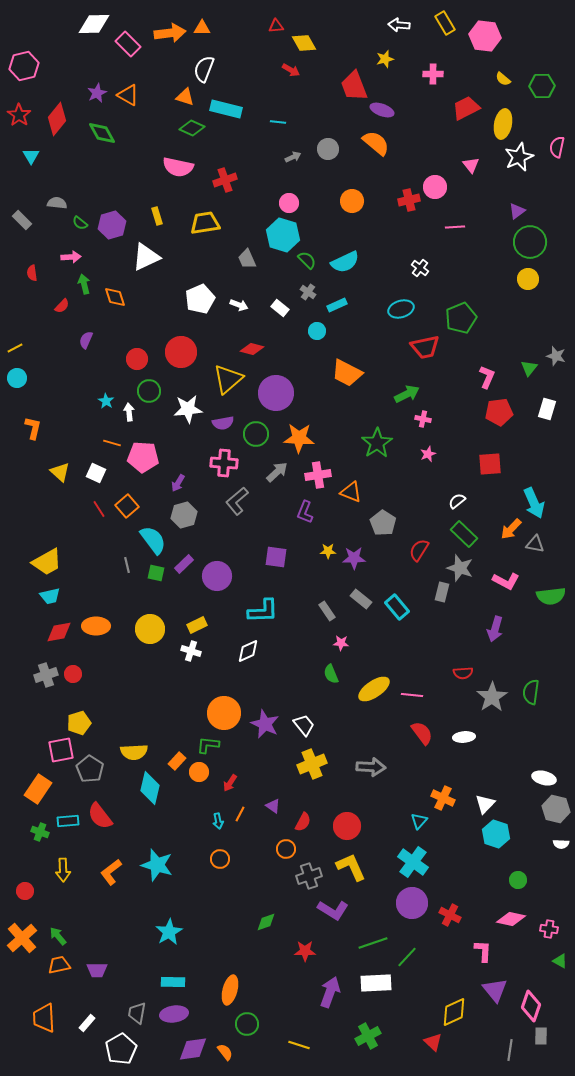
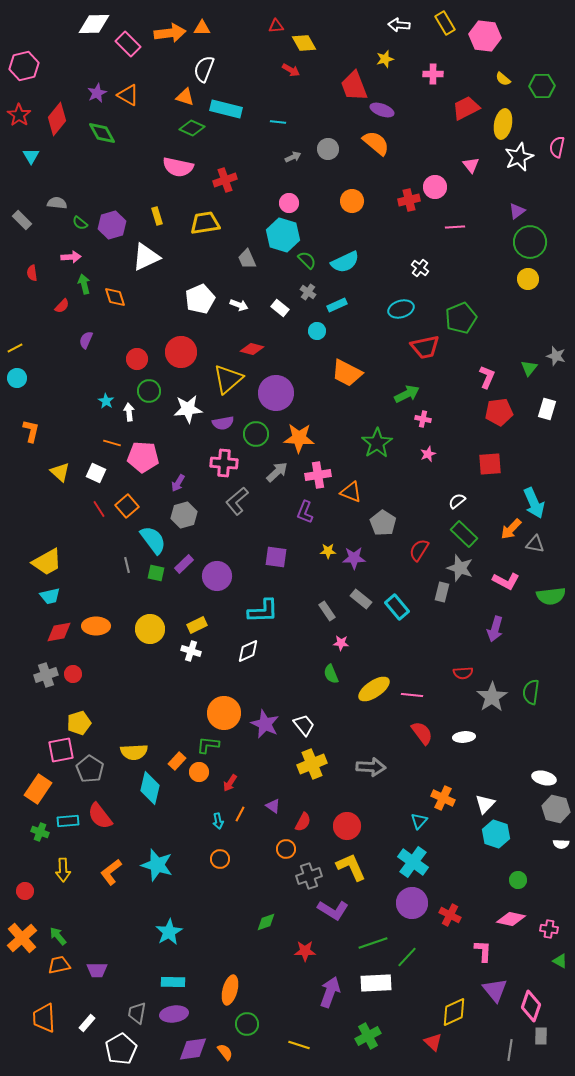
orange L-shape at (33, 428): moved 2 px left, 3 px down
